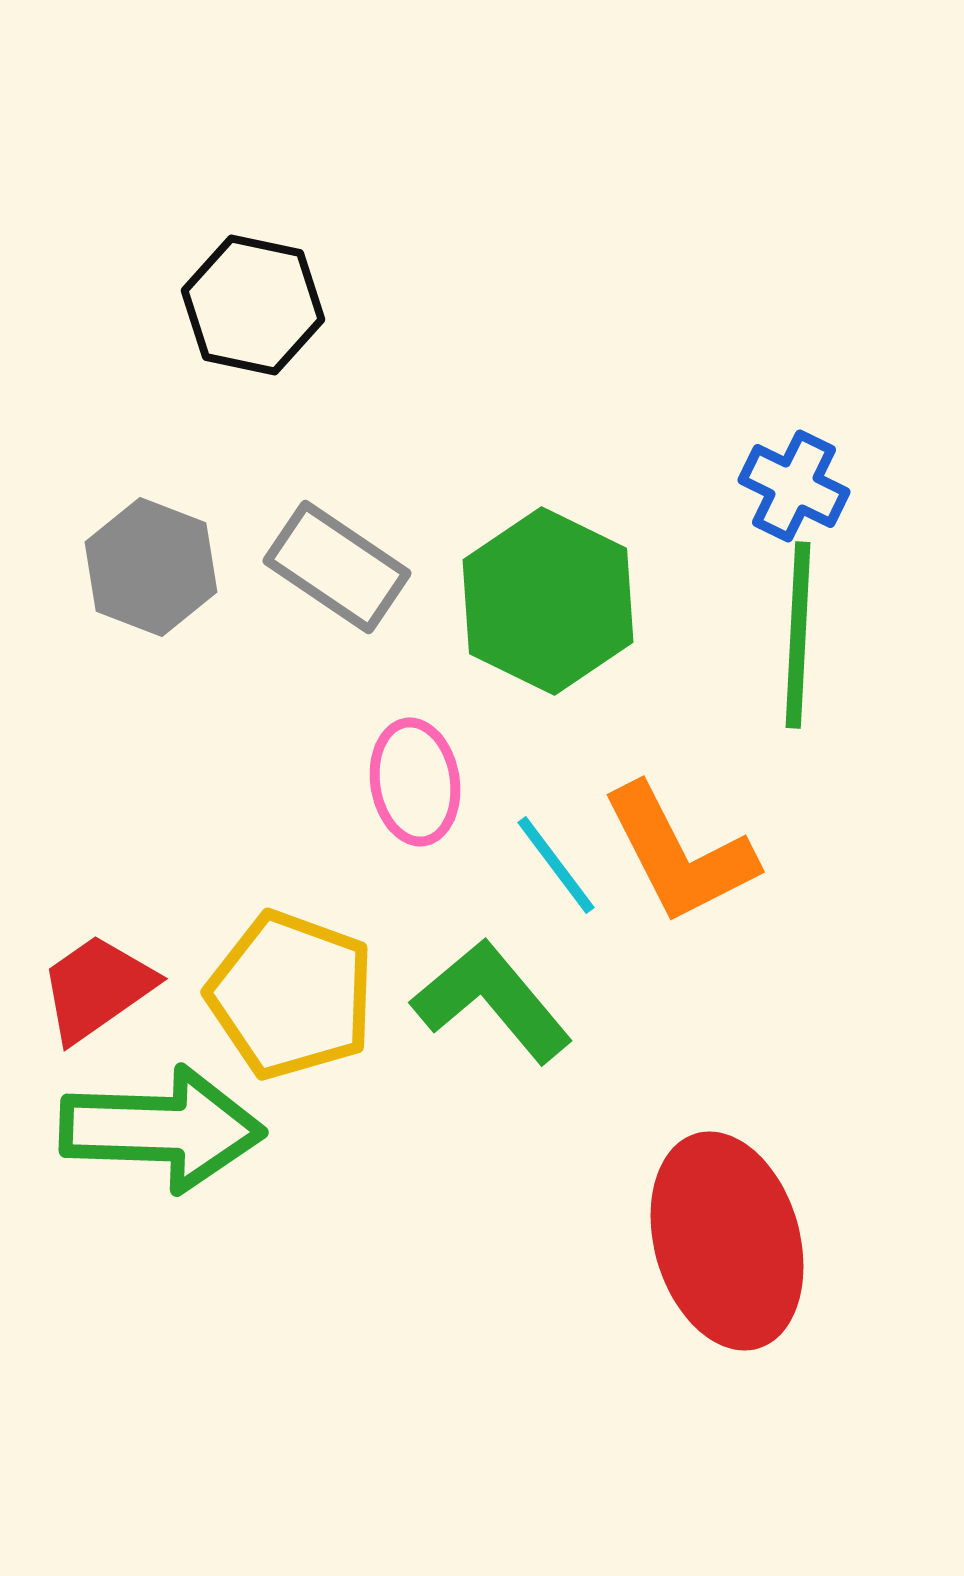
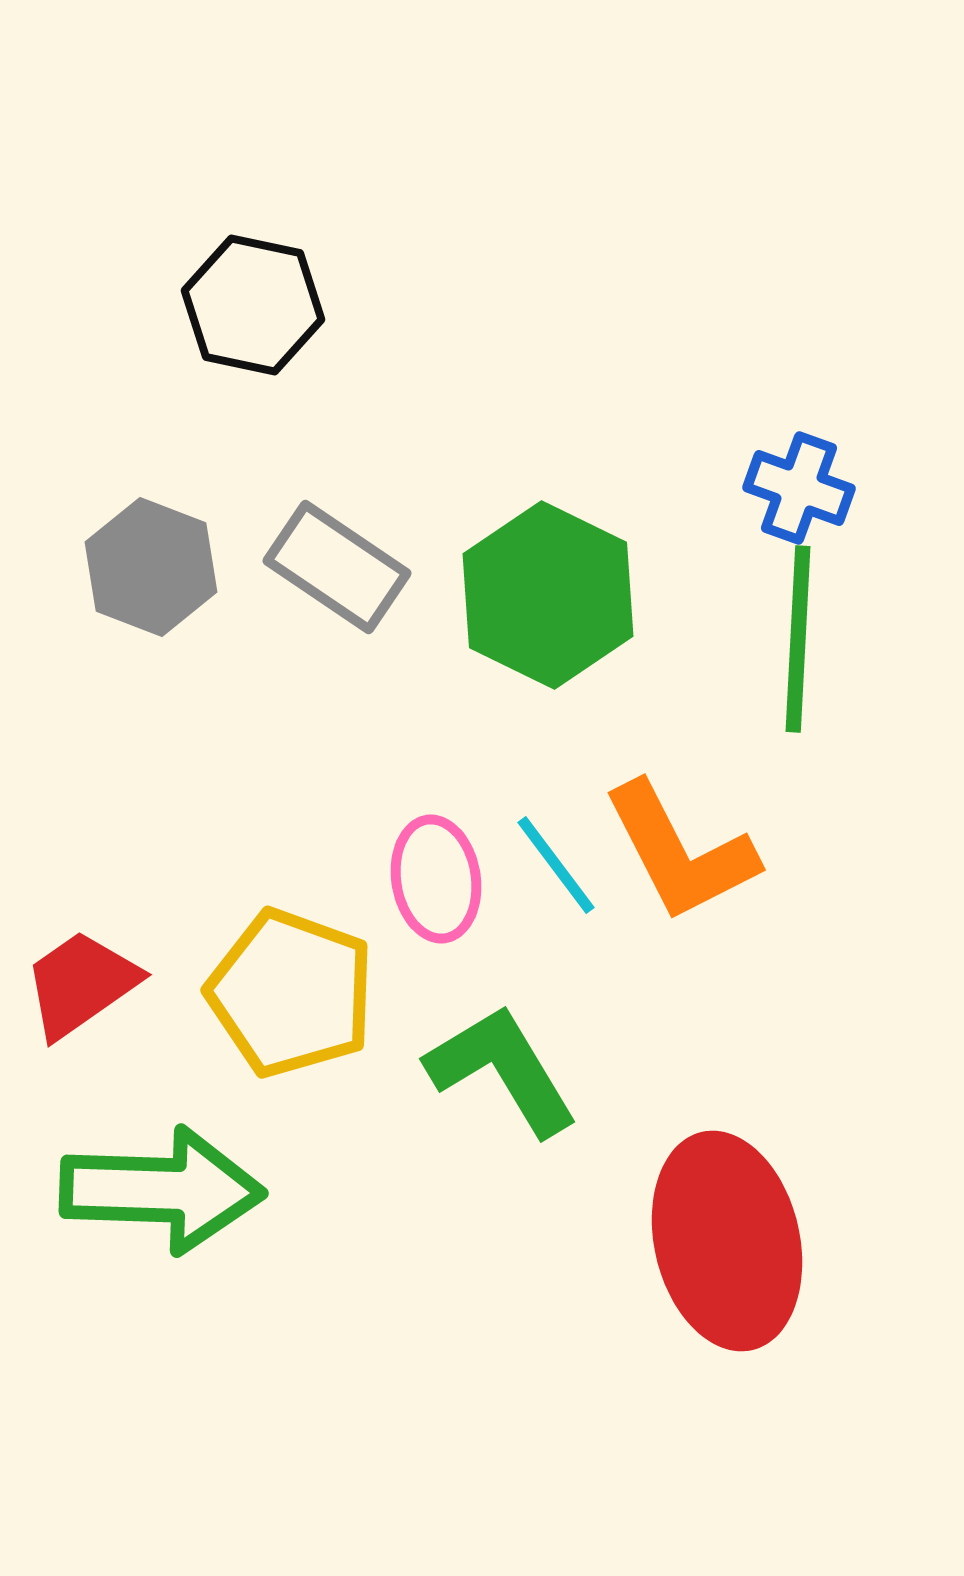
blue cross: moved 5 px right, 2 px down; rotated 6 degrees counterclockwise
green hexagon: moved 6 px up
green line: moved 4 px down
pink ellipse: moved 21 px right, 97 px down
orange L-shape: moved 1 px right, 2 px up
red trapezoid: moved 16 px left, 4 px up
yellow pentagon: moved 2 px up
green L-shape: moved 10 px right, 69 px down; rotated 9 degrees clockwise
green arrow: moved 61 px down
red ellipse: rotated 3 degrees clockwise
